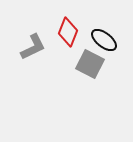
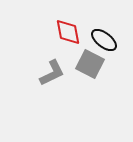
red diamond: rotated 32 degrees counterclockwise
gray L-shape: moved 19 px right, 26 px down
